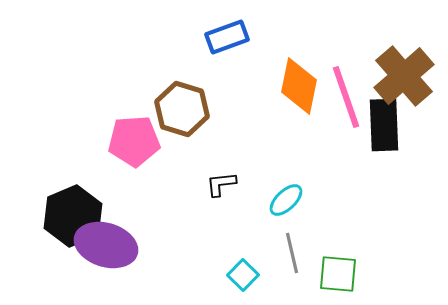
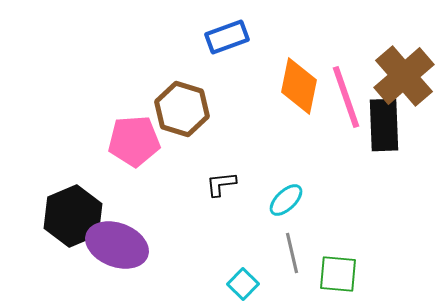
purple ellipse: moved 11 px right; rotated 4 degrees clockwise
cyan square: moved 9 px down
